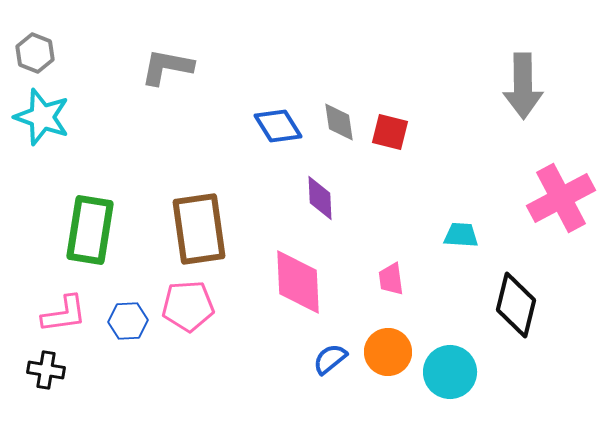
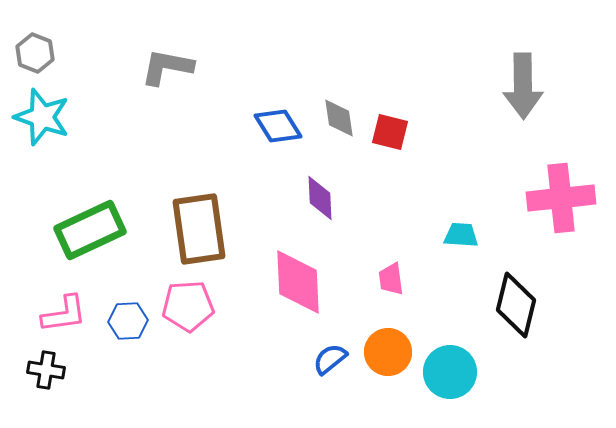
gray diamond: moved 4 px up
pink cross: rotated 22 degrees clockwise
green rectangle: rotated 56 degrees clockwise
